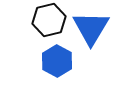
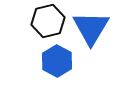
black hexagon: moved 1 px left, 1 px down
